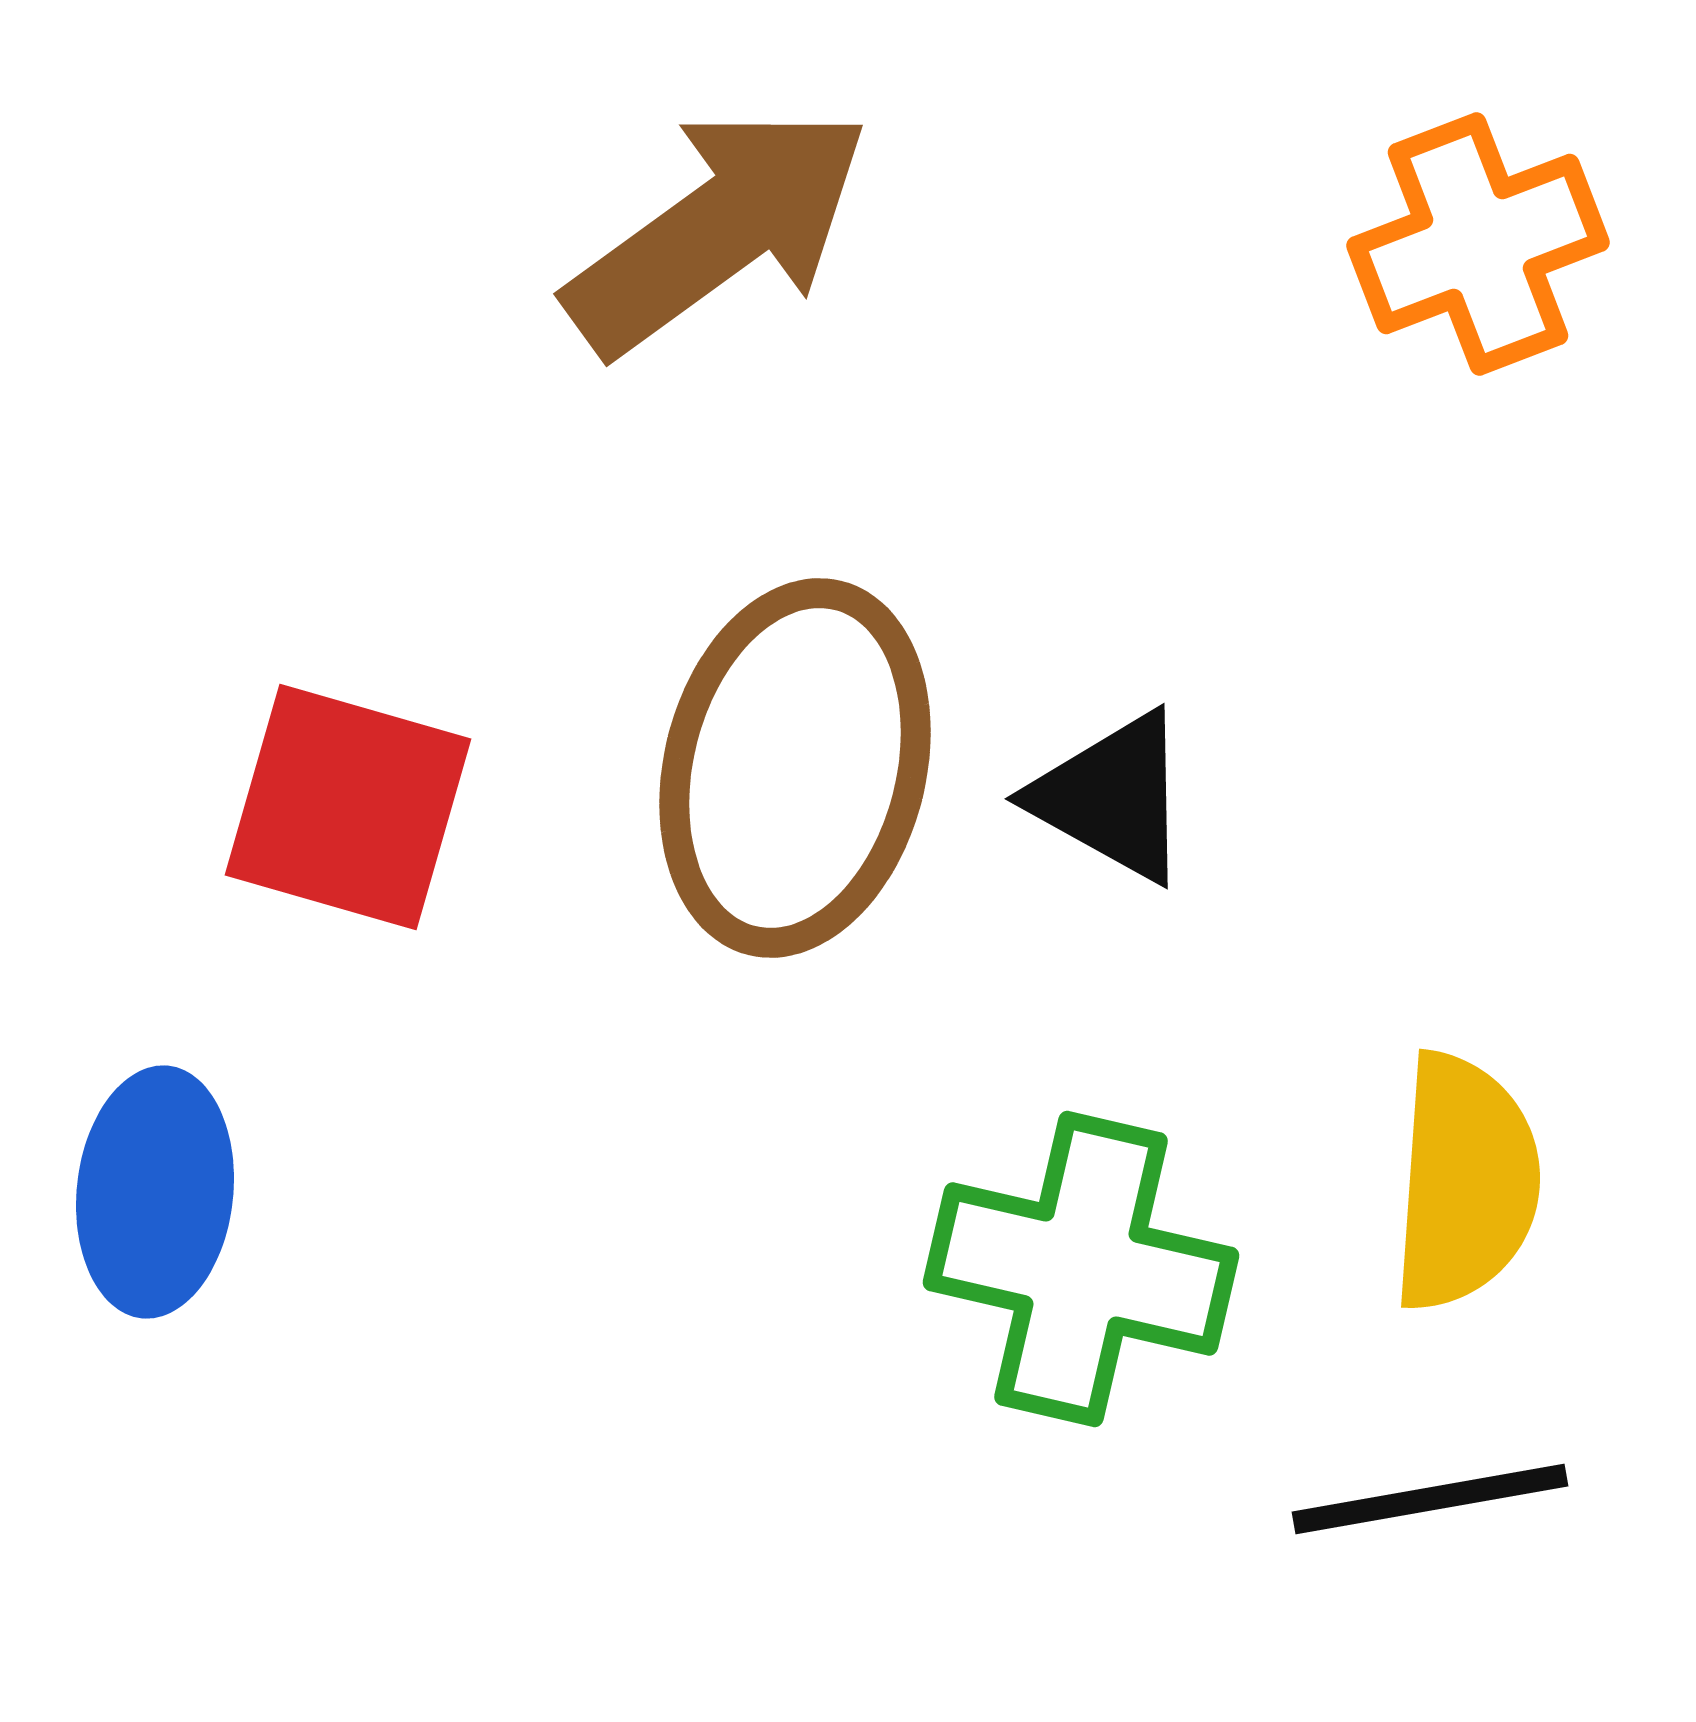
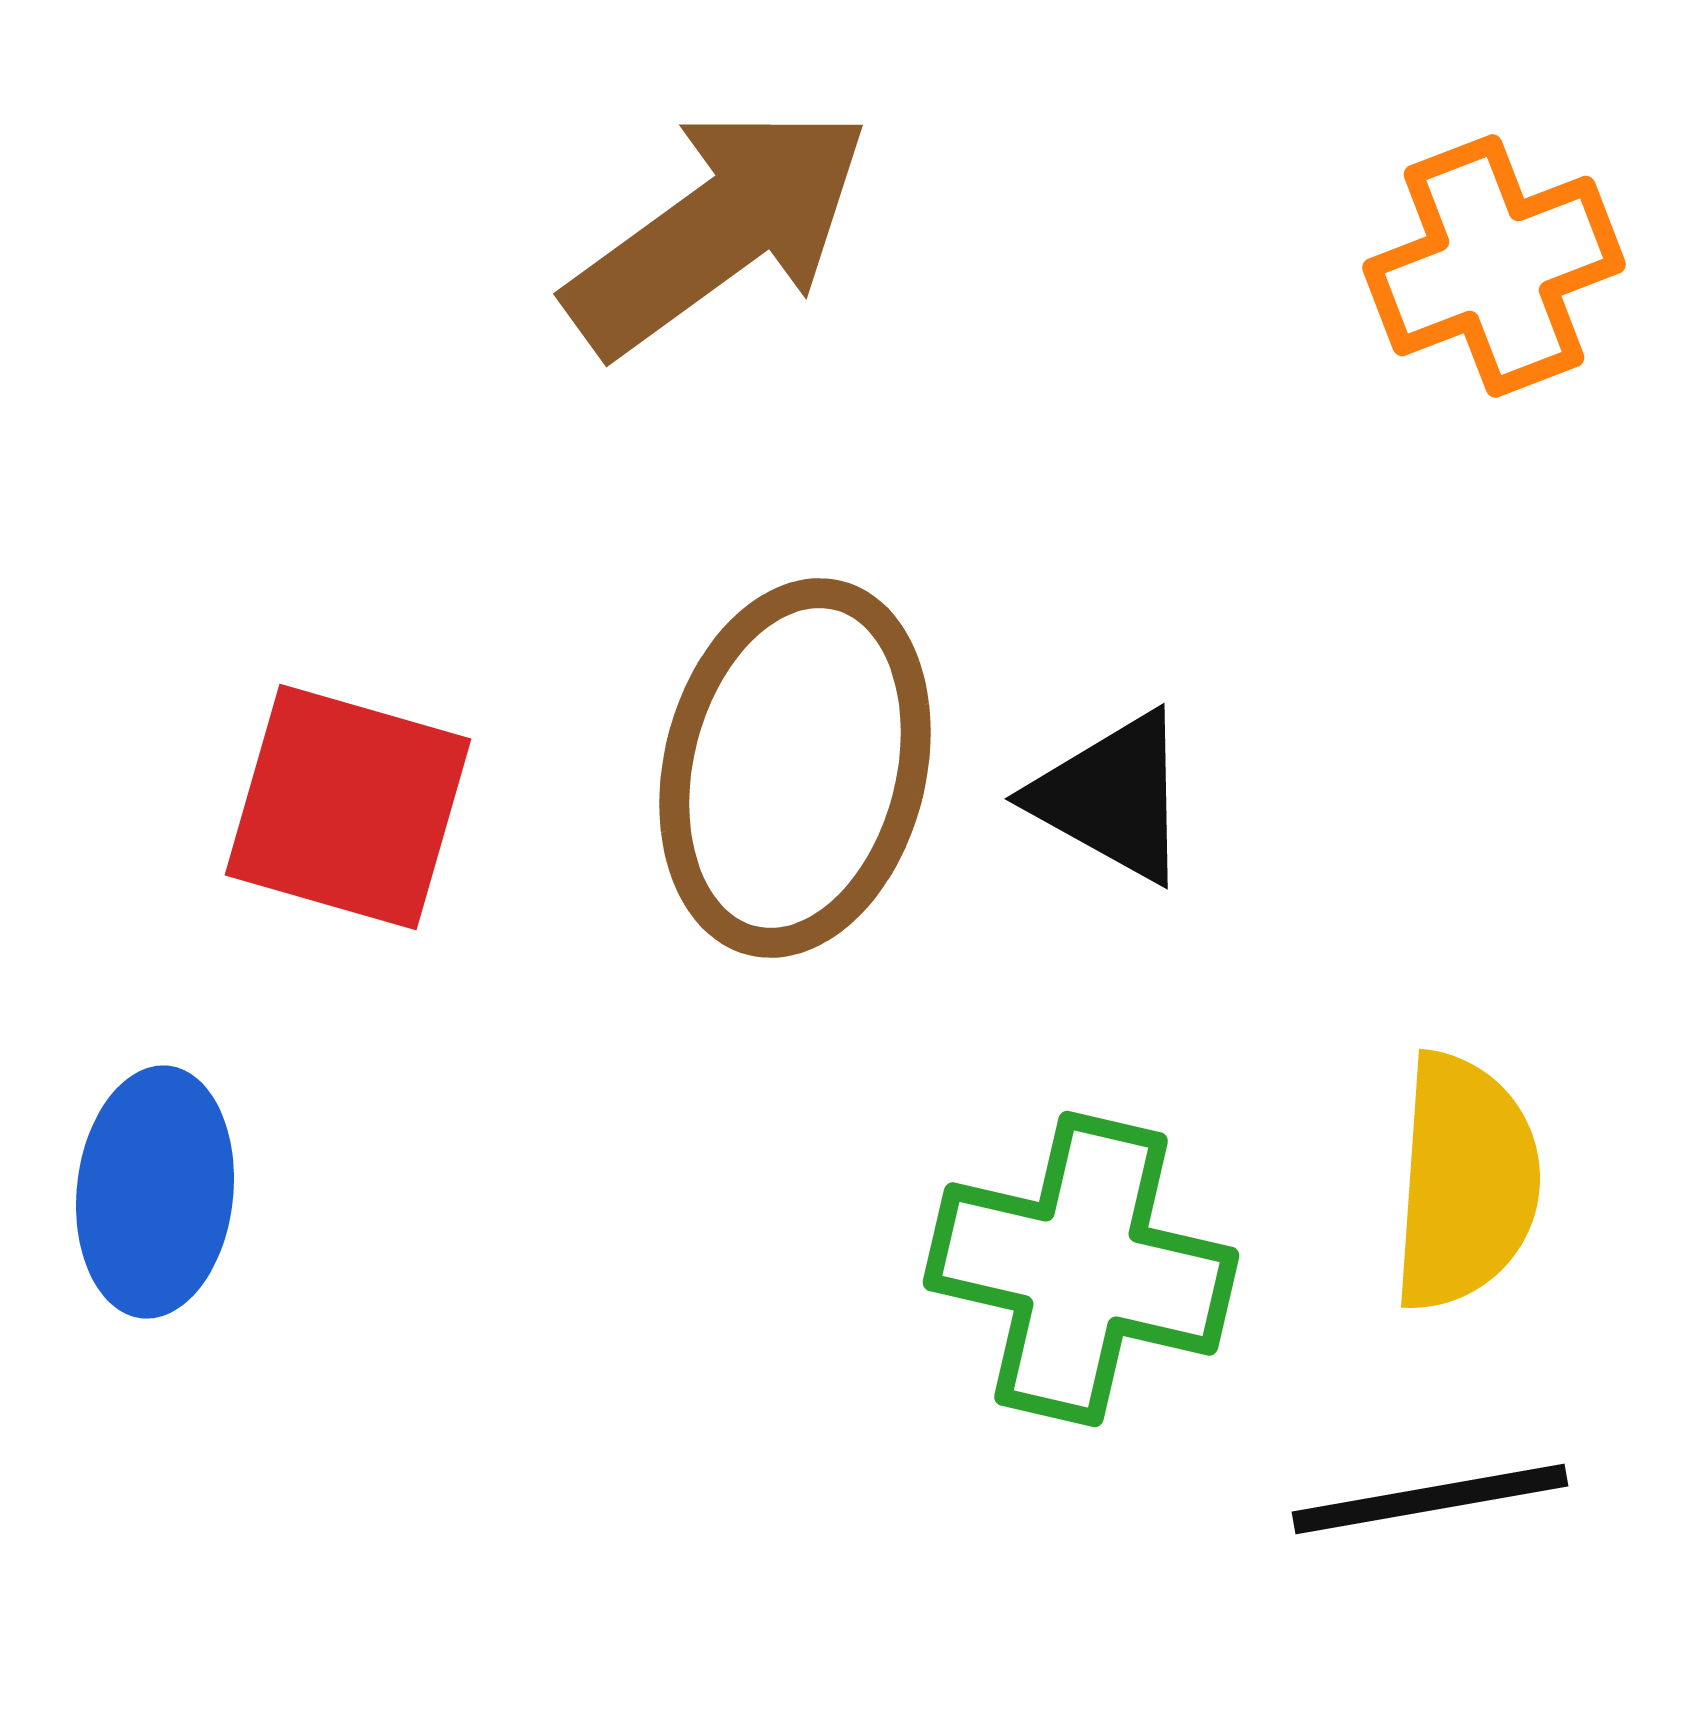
orange cross: moved 16 px right, 22 px down
